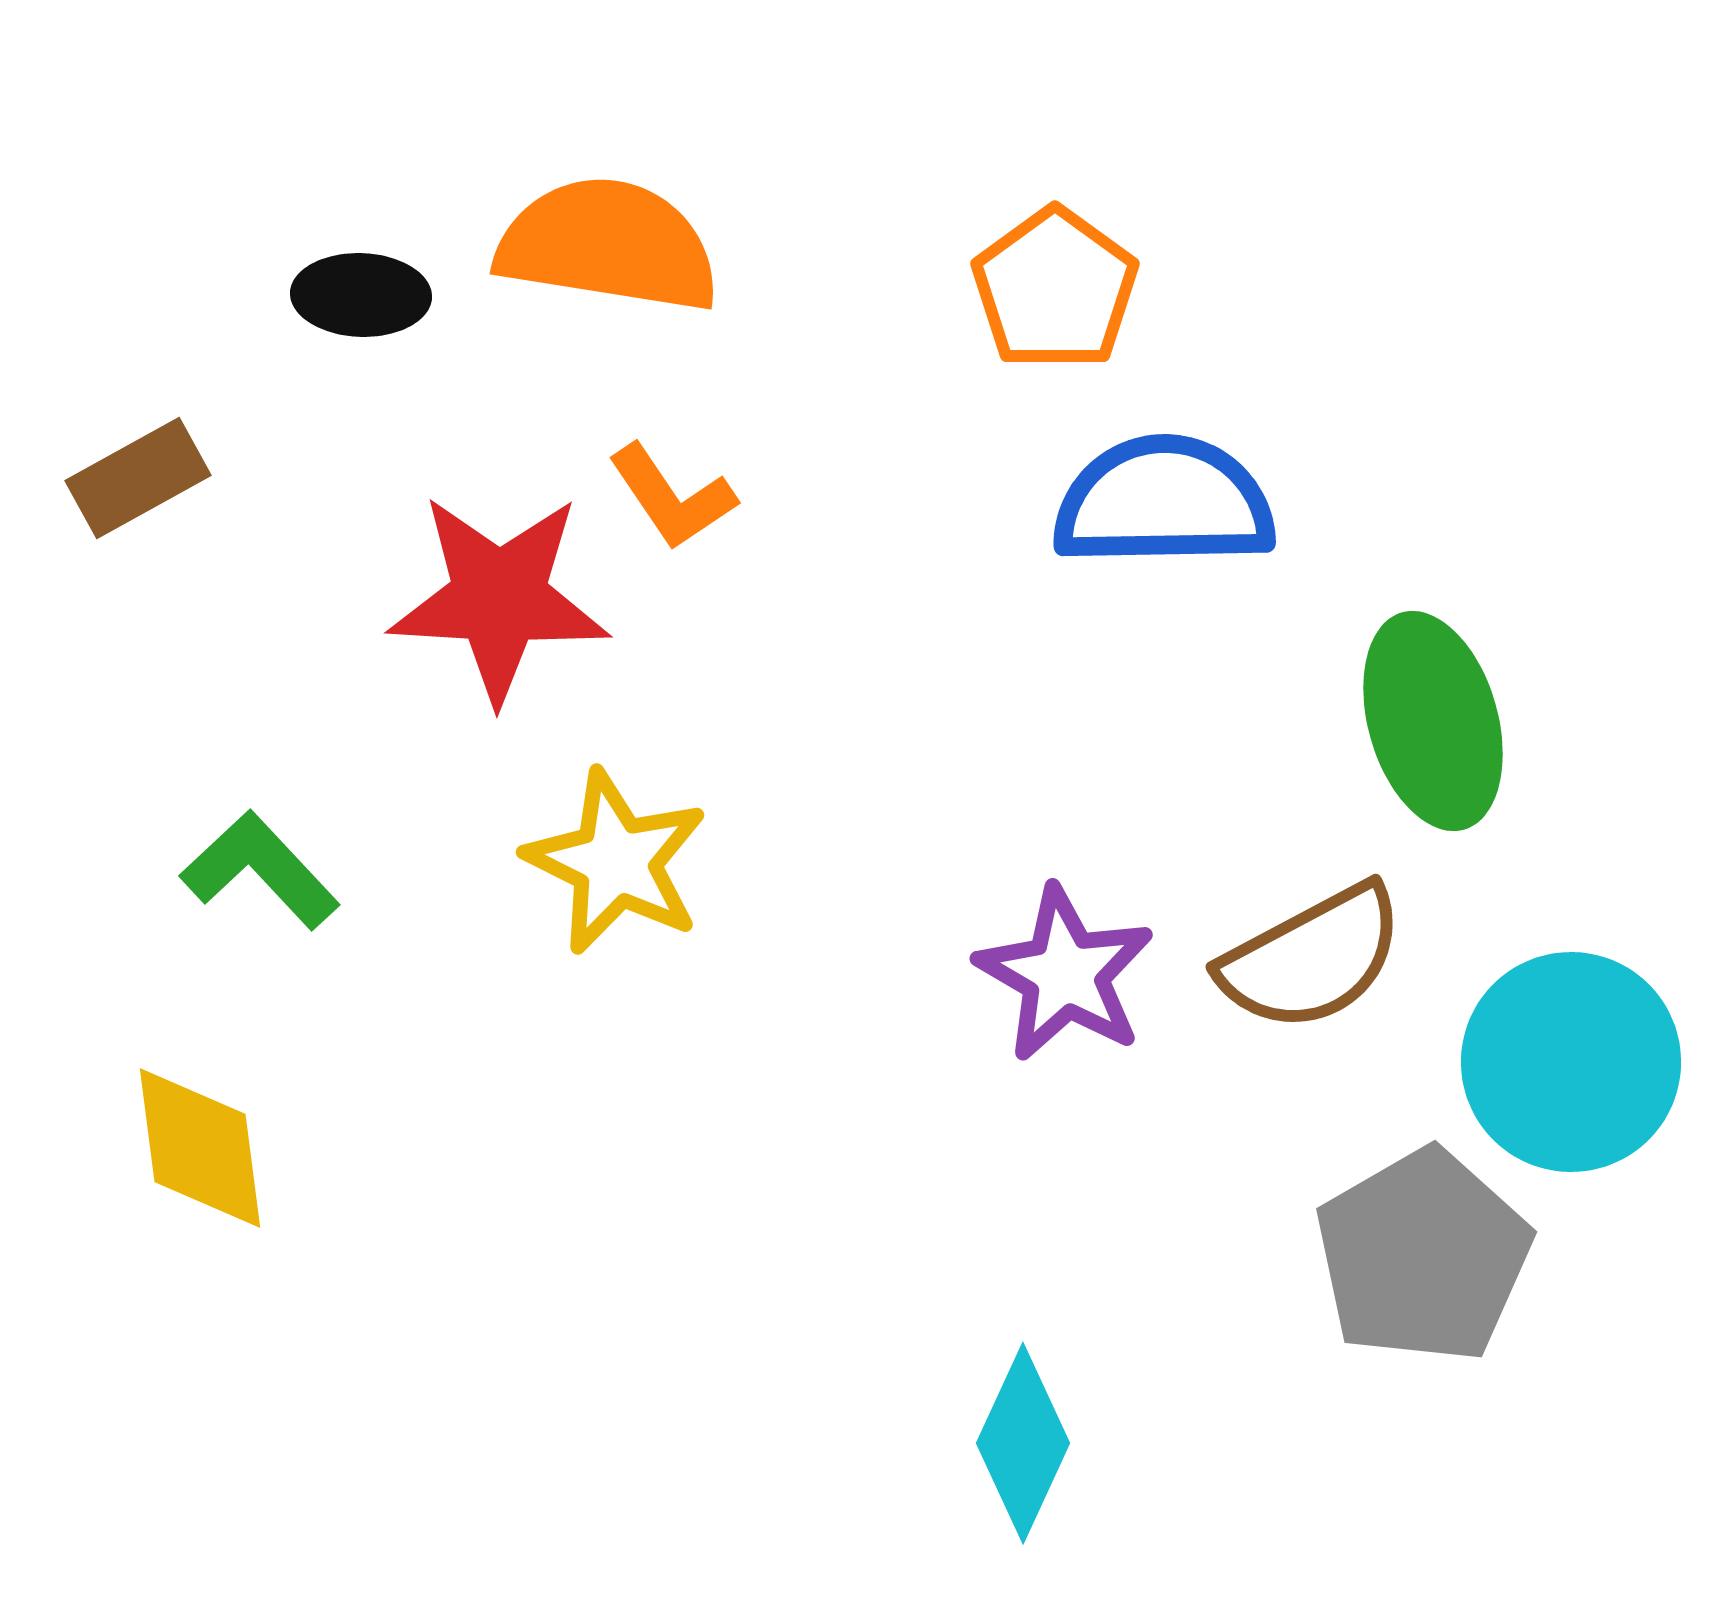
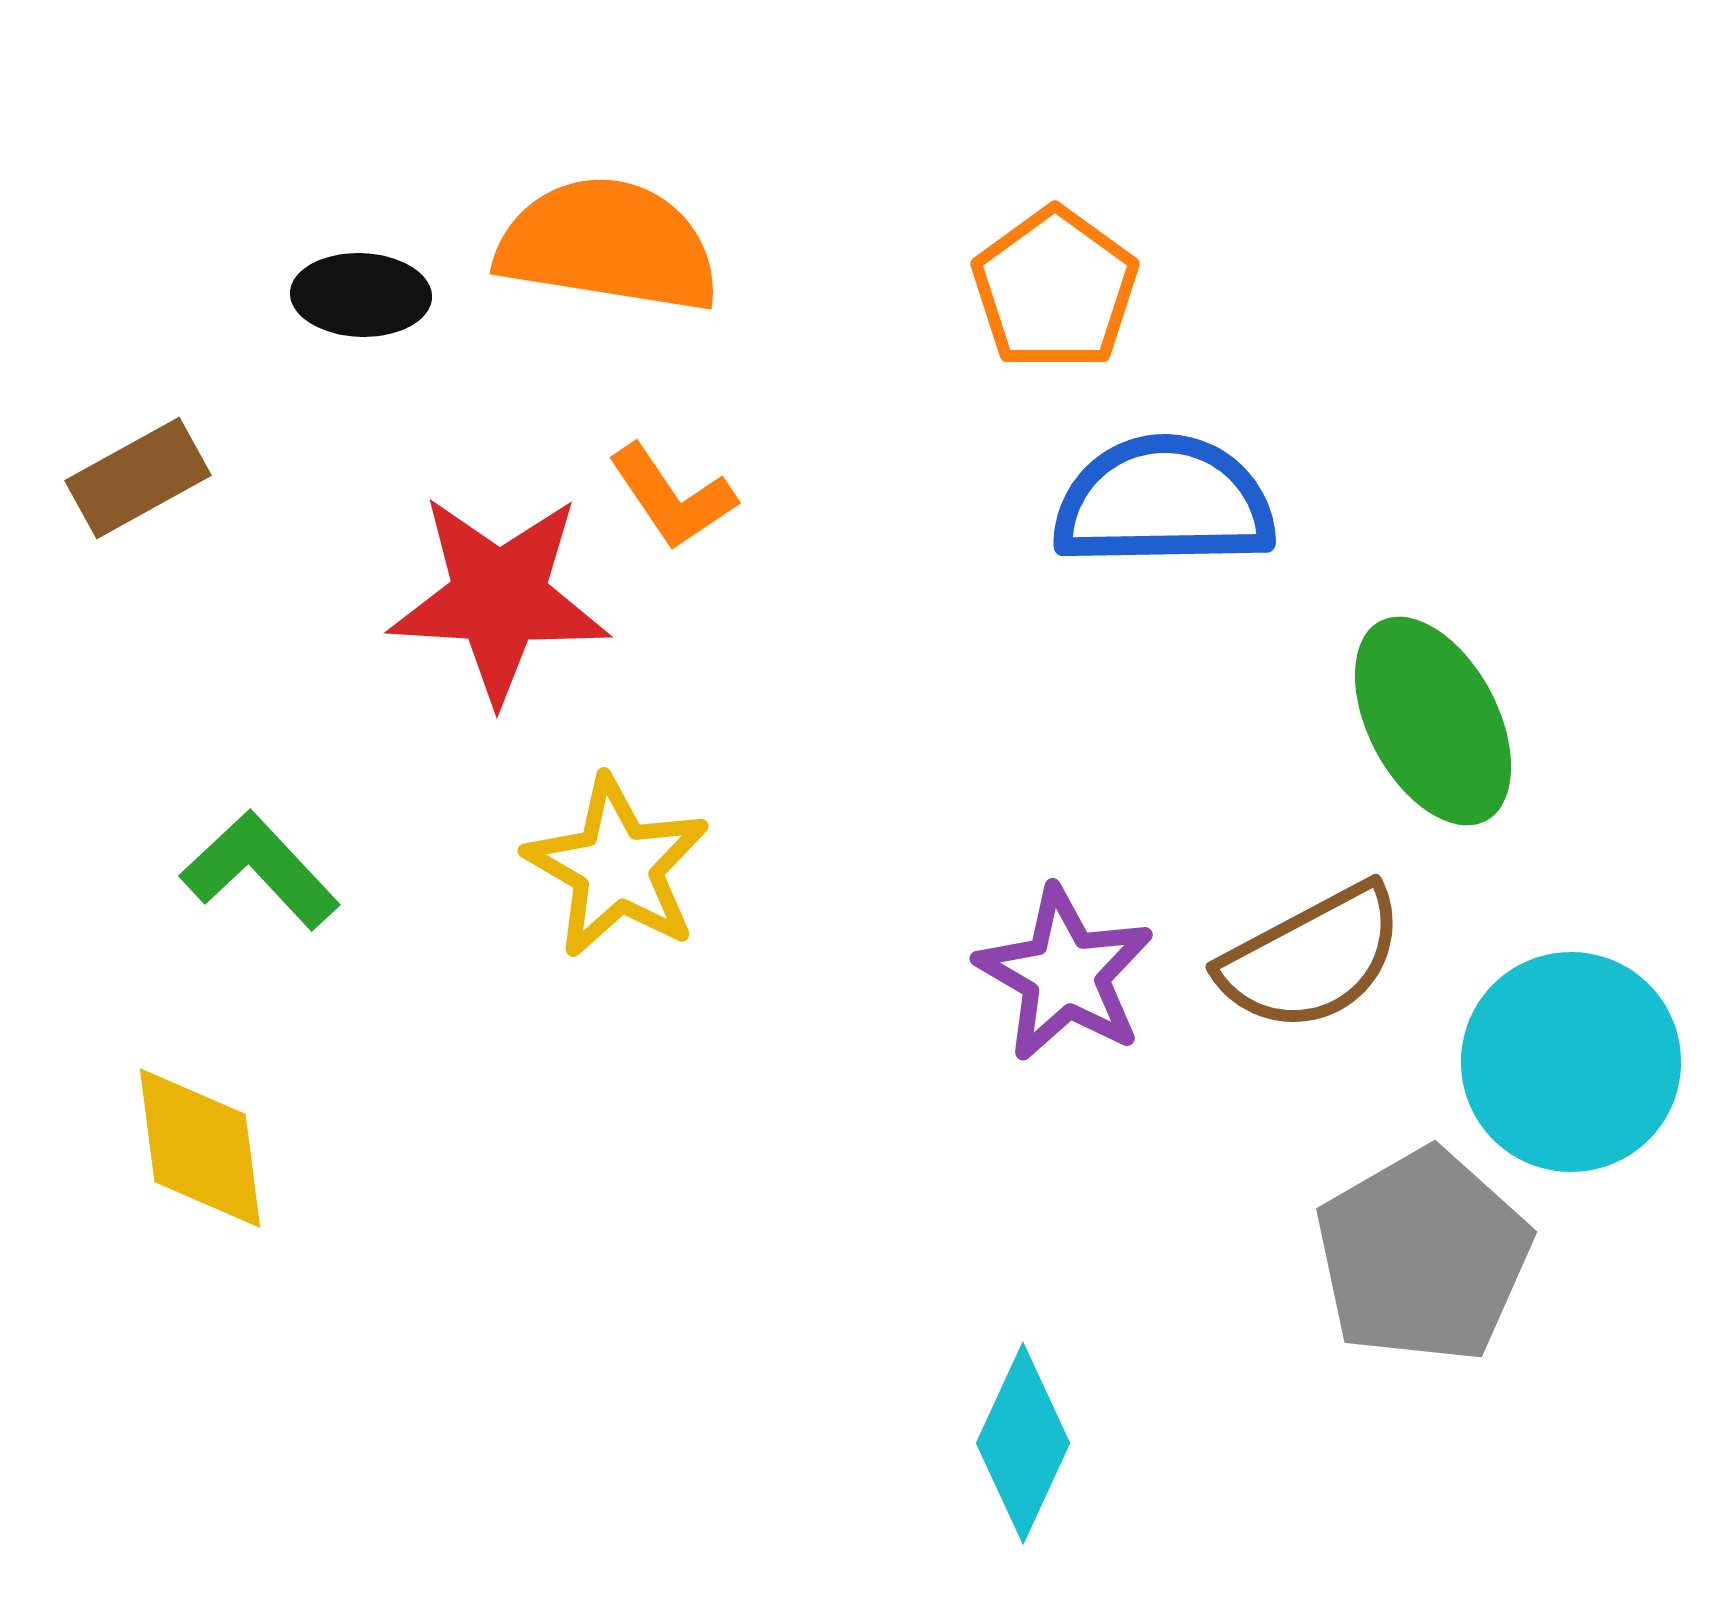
green ellipse: rotated 12 degrees counterclockwise
yellow star: moved 1 px right, 5 px down; rotated 4 degrees clockwise
